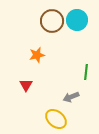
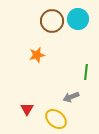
cyan circle: moved 1 px right, 1 px up
red triangle: moved 1 px right, 24 px down
